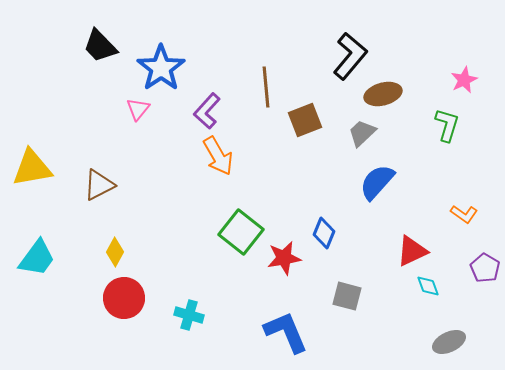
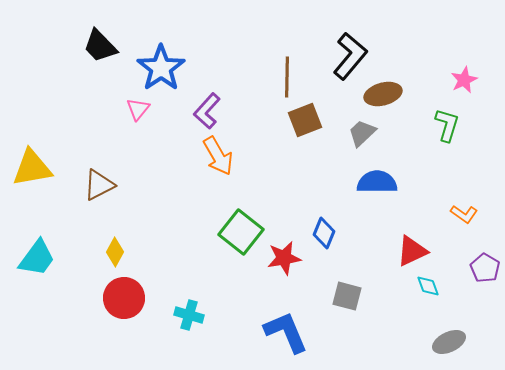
brown line: moved 21 px right, 10 px up; rotated 6 degrees clockwise
blue semicircle: rotated 48 degrees clockwise
